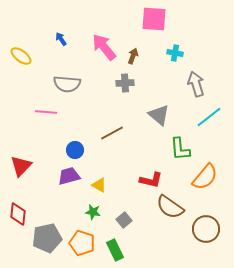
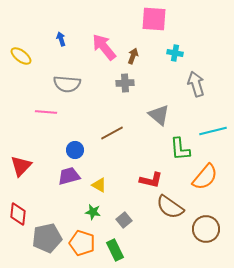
blue arrow: rotated 16 degrees clockwise
cyan line: moved 4 px right, 14 px down; rotated 24 degrees clockwise
